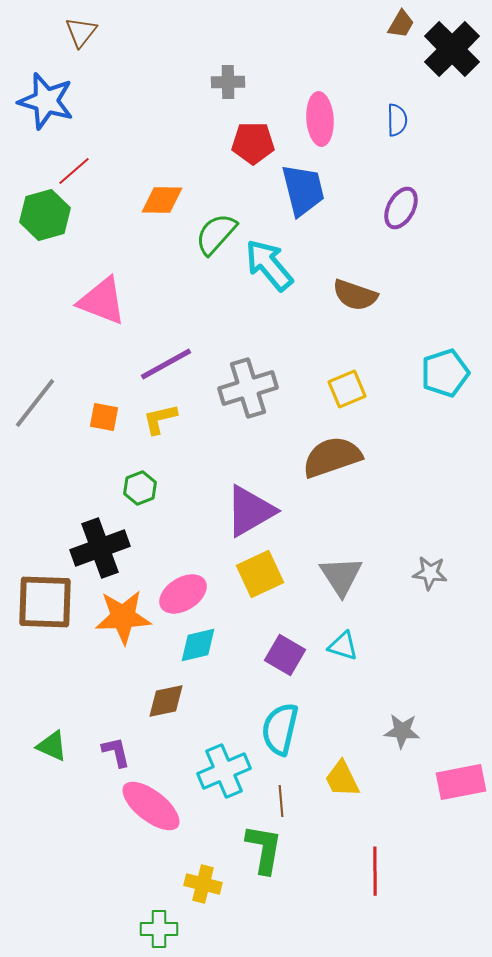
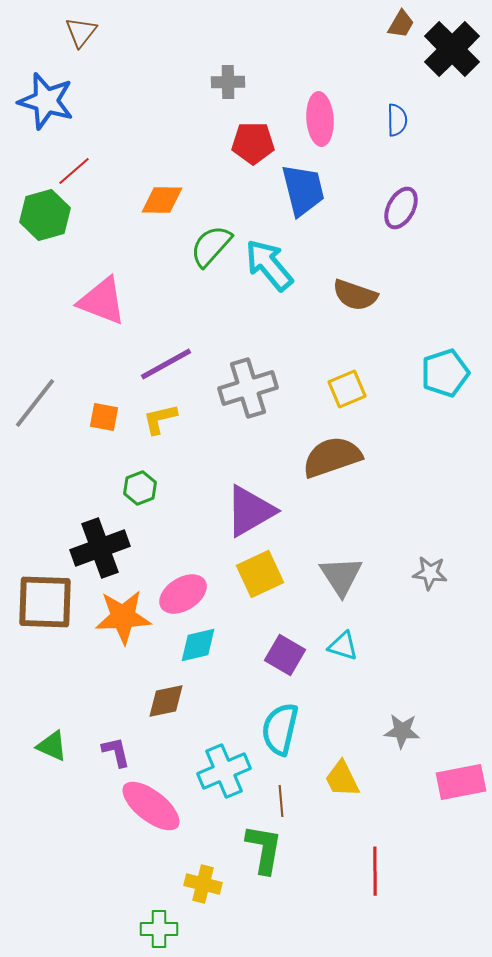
green semicircle at (216, 234): moved 5 px left, 12 px down
